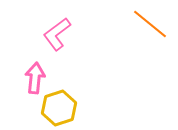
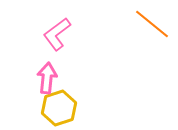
orange line: moved 2 px right
pink arrow: moved 12 px right
